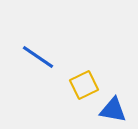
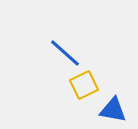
blue line: moved 27 px right, 4 px up; rotated 8 degrees clockwise
